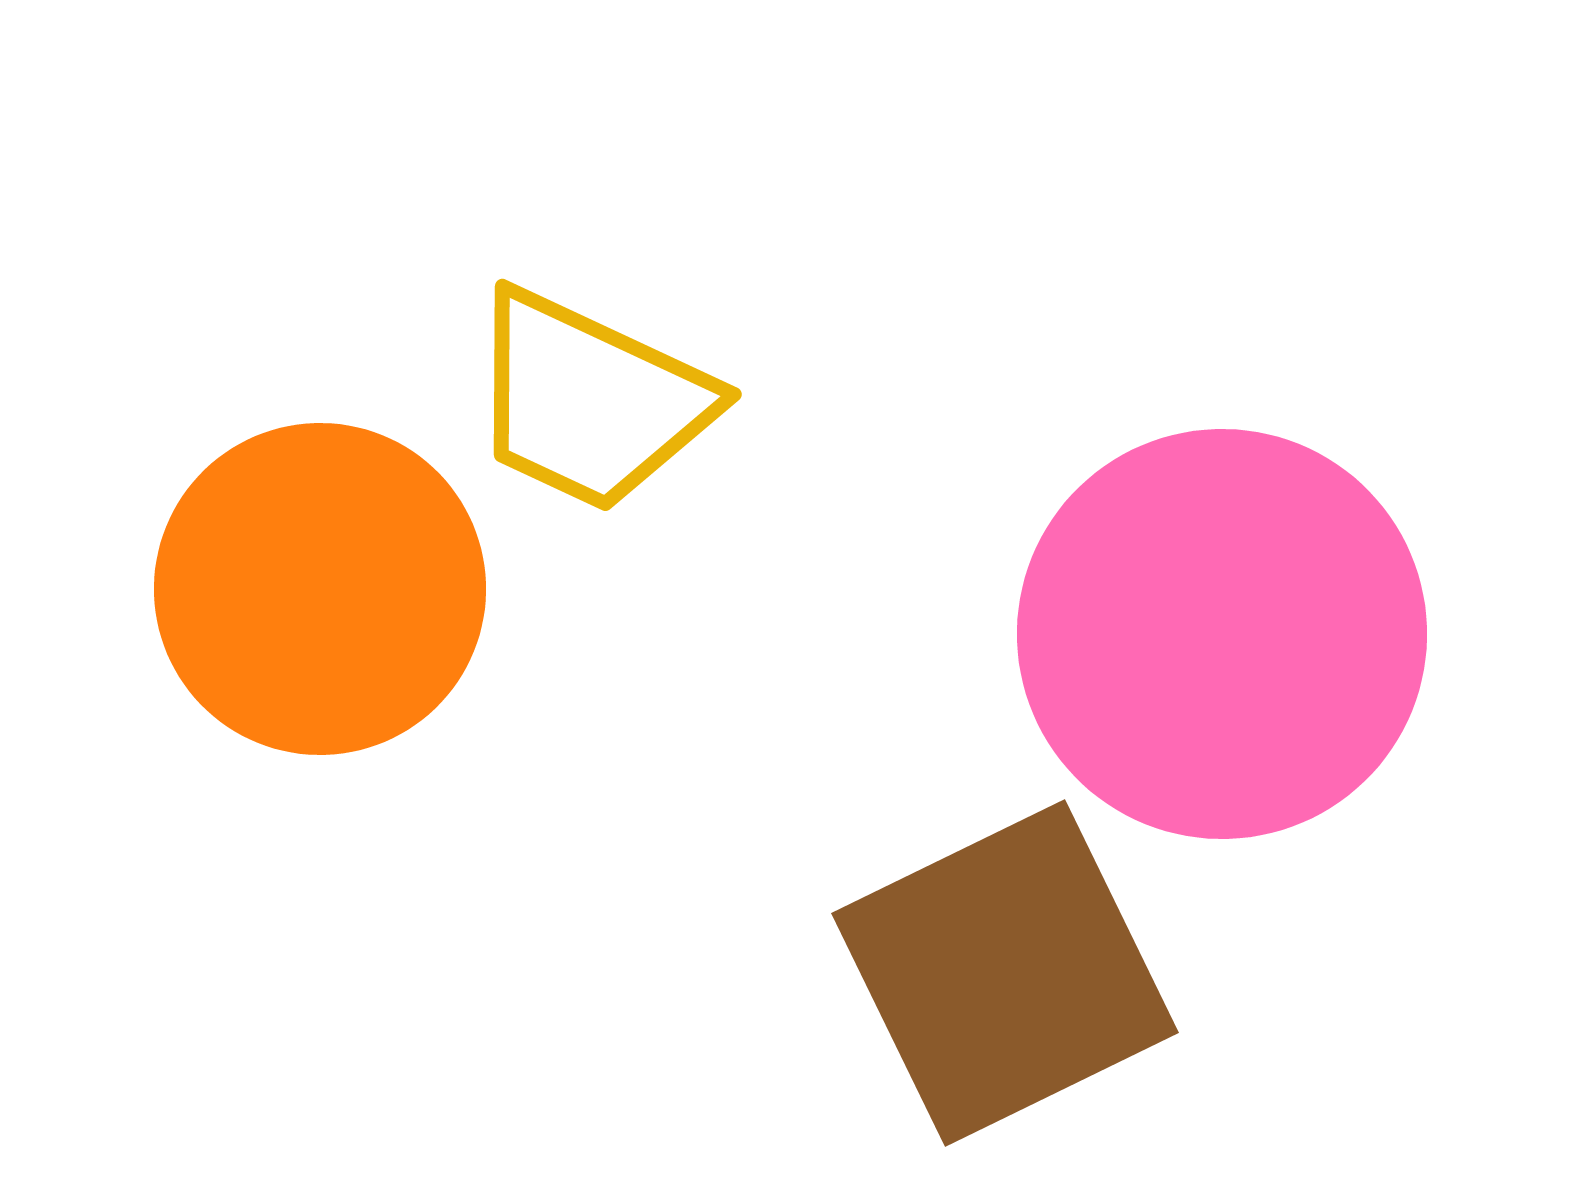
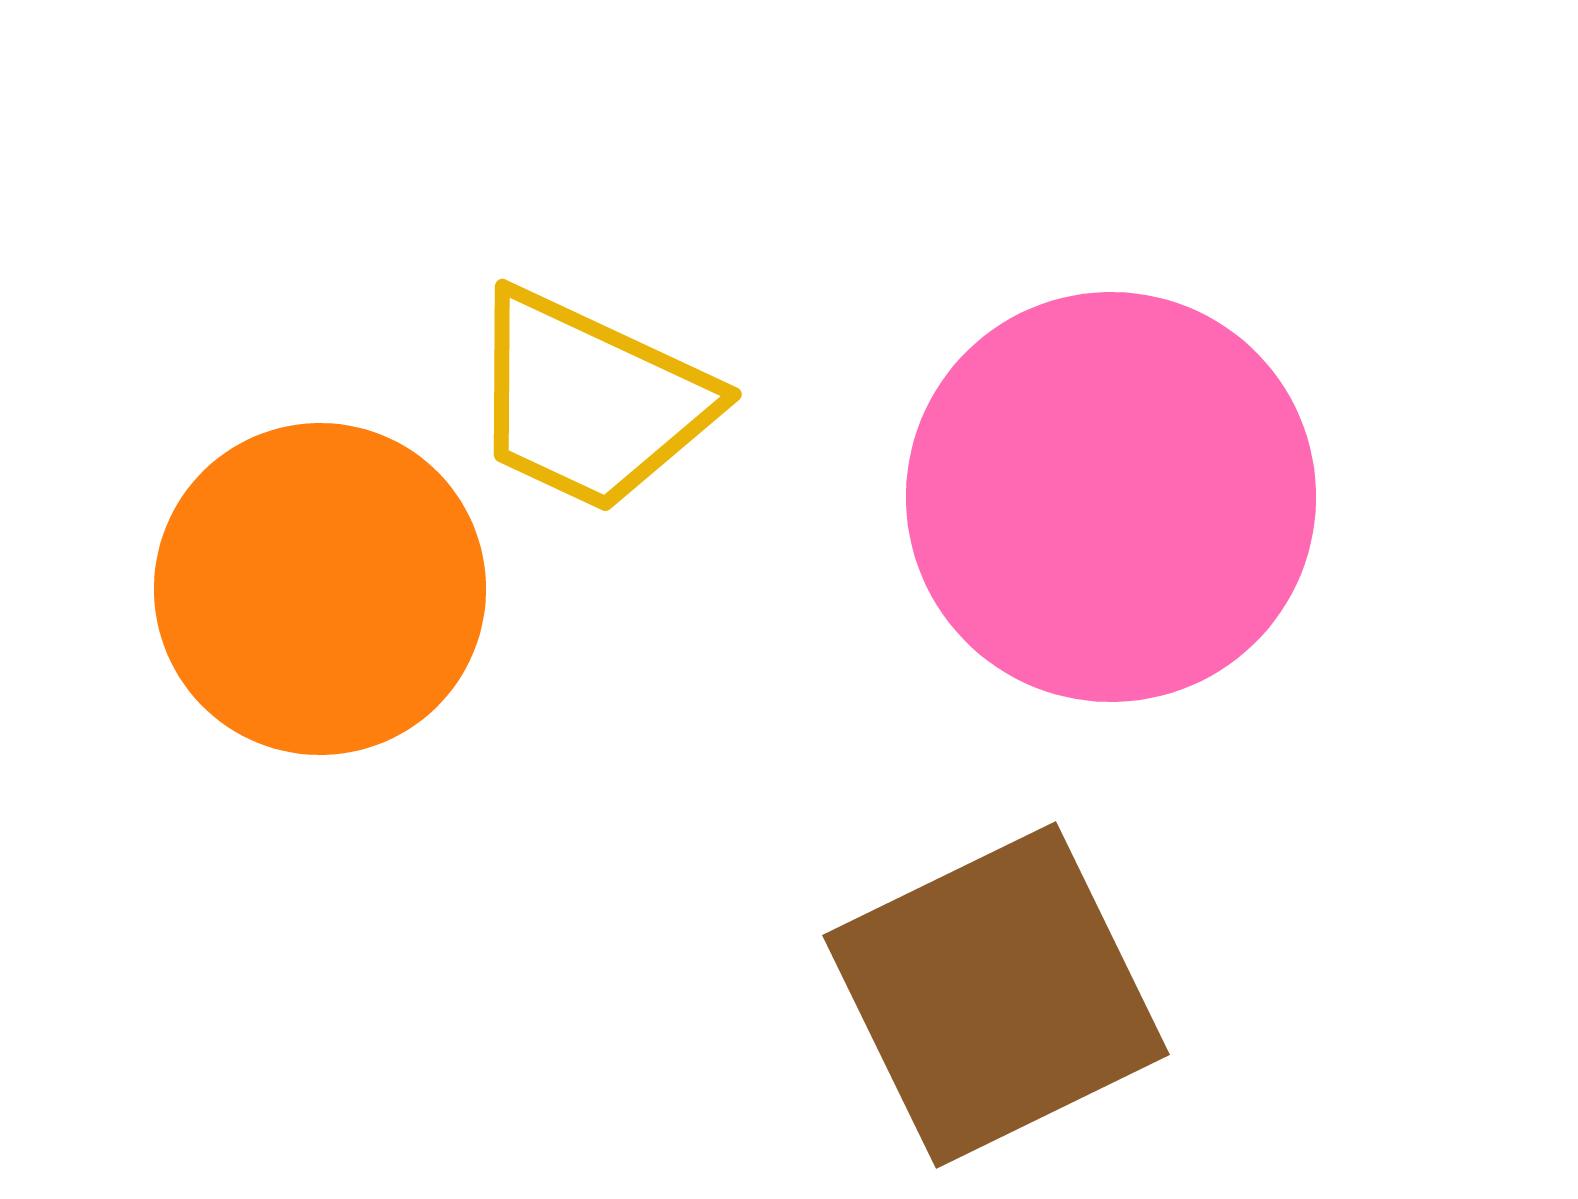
pink circle: moved 111 px left, 137 px up
brown square: moved 9 px left, 22 px down
